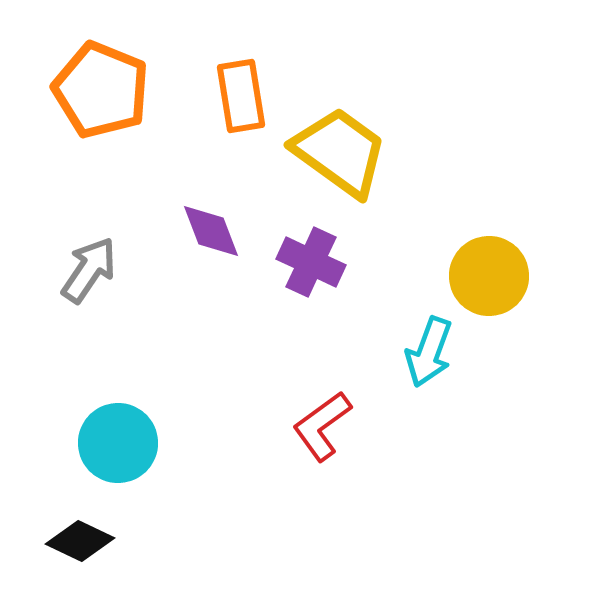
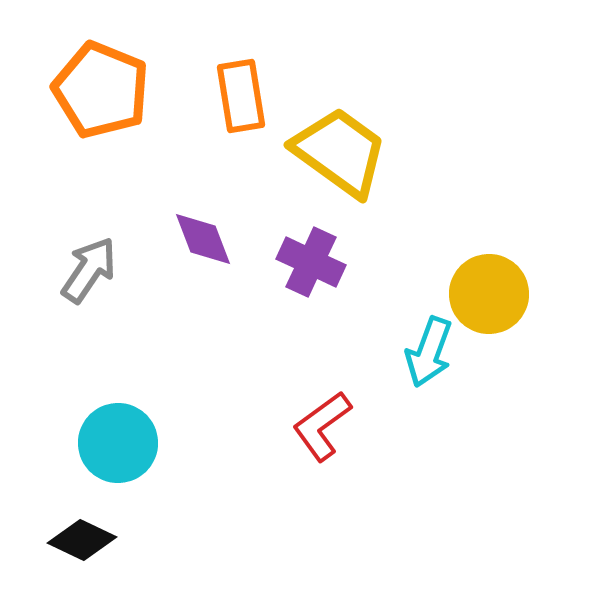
purple diamond: moved 8 px left, 8 px down
yellow circle: moved 18 px down
black diamond: moved 2 px right, 1 px up
